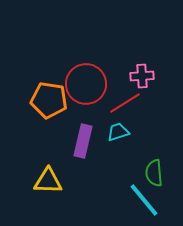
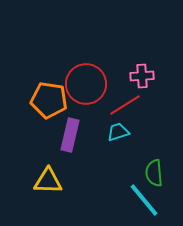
red line: moved 2 px down
purple rectangle: moved 13 px left, 6 px up
